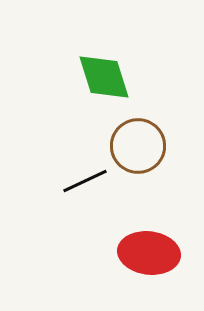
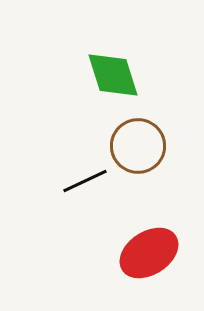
green diamond: moved 9 px right, 2 px up
red ellipse: rotated 40 degrees counterclockwise
